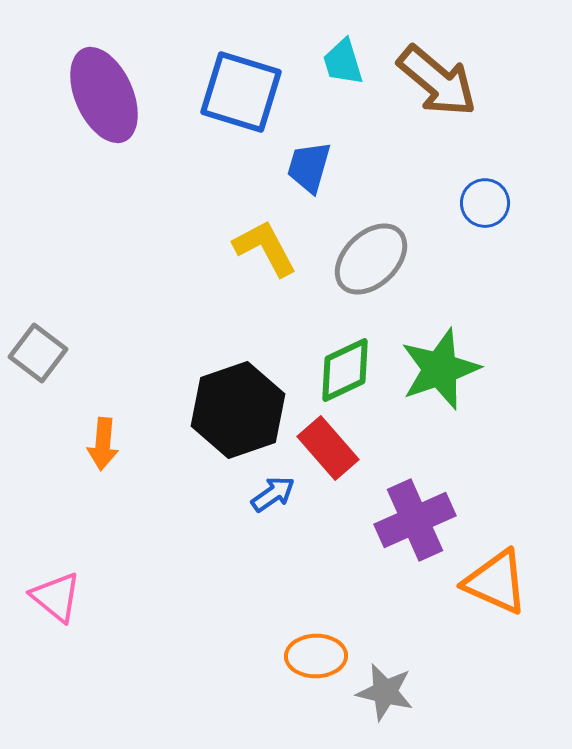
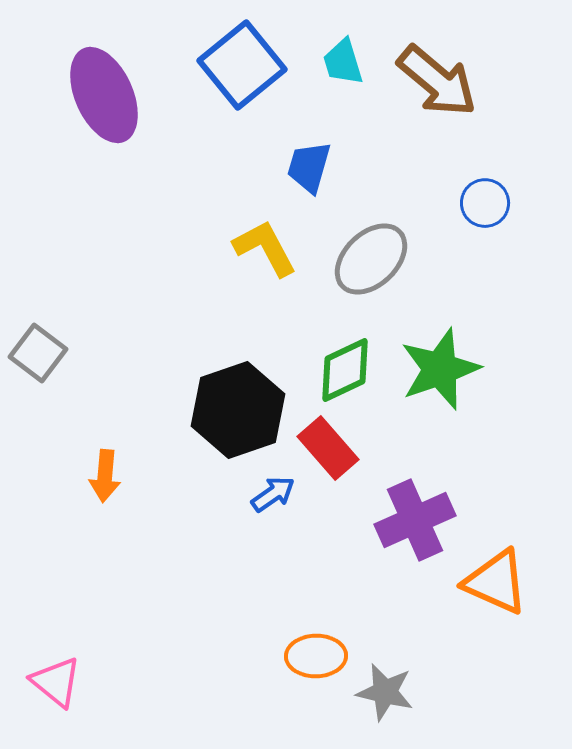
blue square: moved 1 px right, 27 px up; rotated 34 degrees clockwise
orange arrow: moved 2 px right, 32 px down
pink triangle: moved 85 px down
